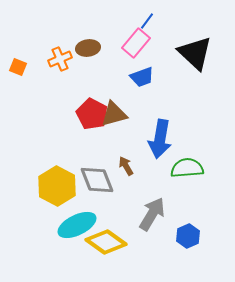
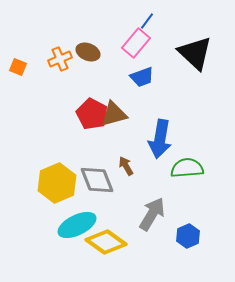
brown ellipse: moved 4 px down; rotated 30 degrees clockwise
yellow hexagon: moved 3 px up; rotated 9 degrees clockwise
